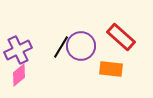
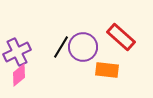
purple circle: moved 2 px right, 1 px down
purple cross: moved 1 px left, 2 px down
orange rectangle: moved 4 px left, 1 px down
